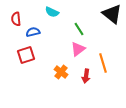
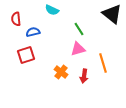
cyan semicircle: moved 2 px up
pink triangle: rotated 21 degrees clockwise
red arrow: moved 2 px left
